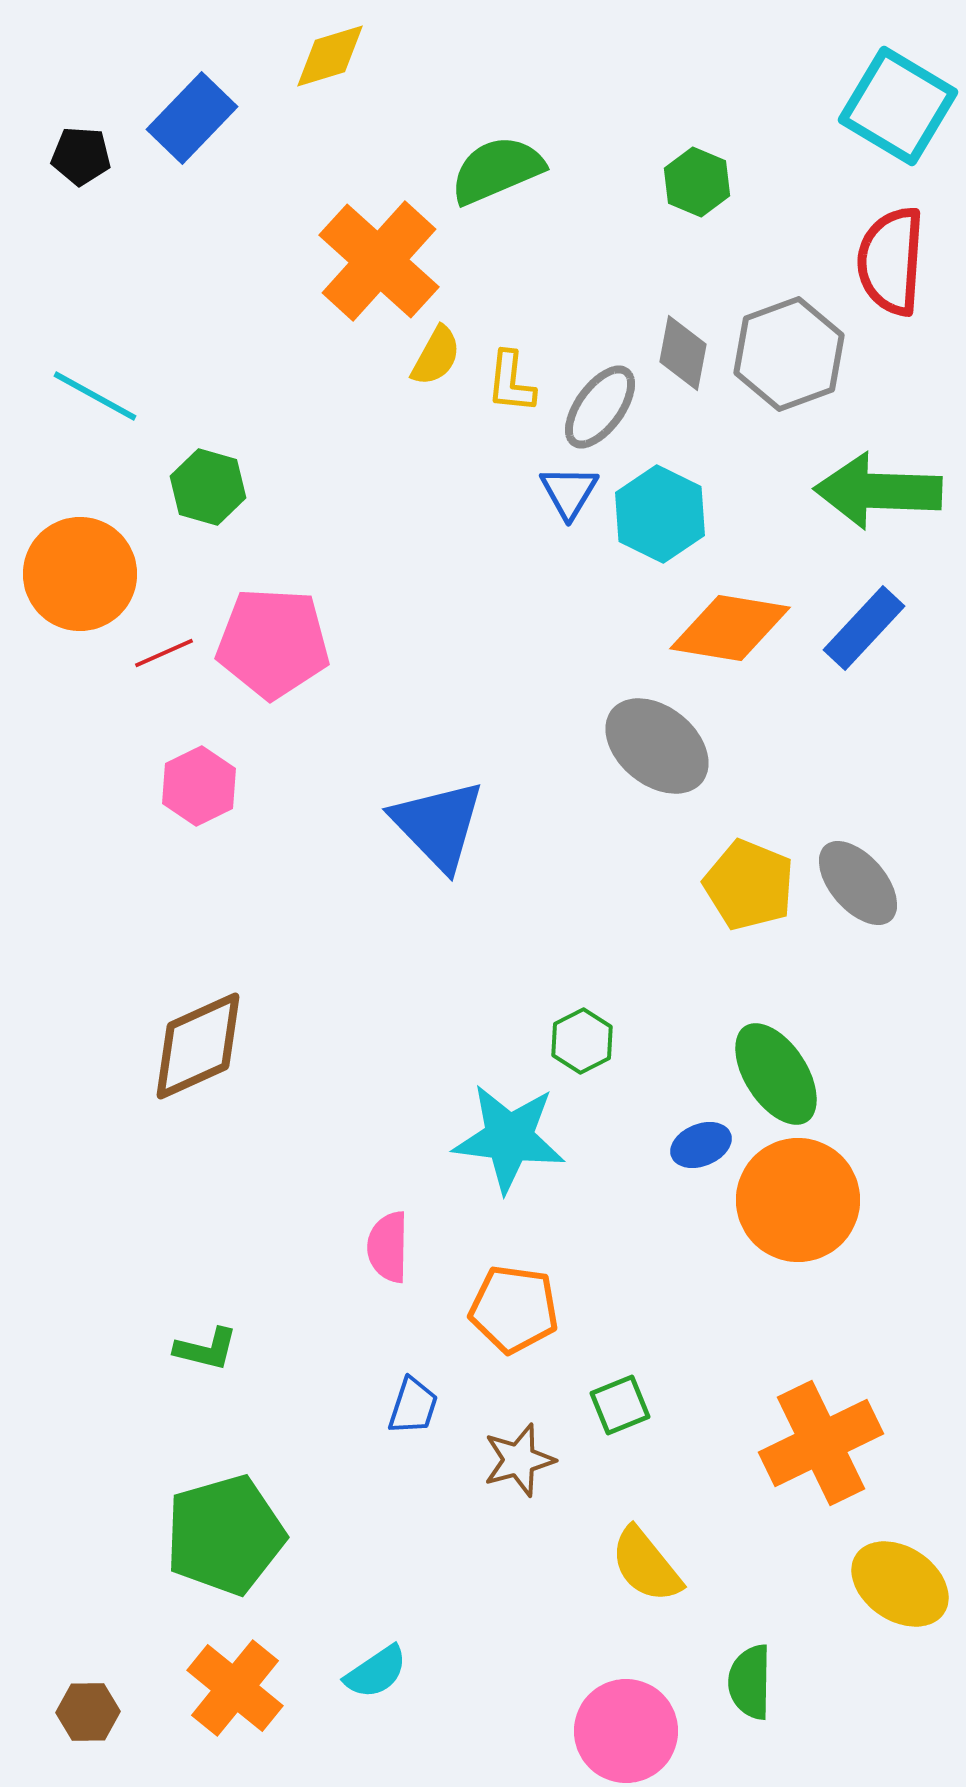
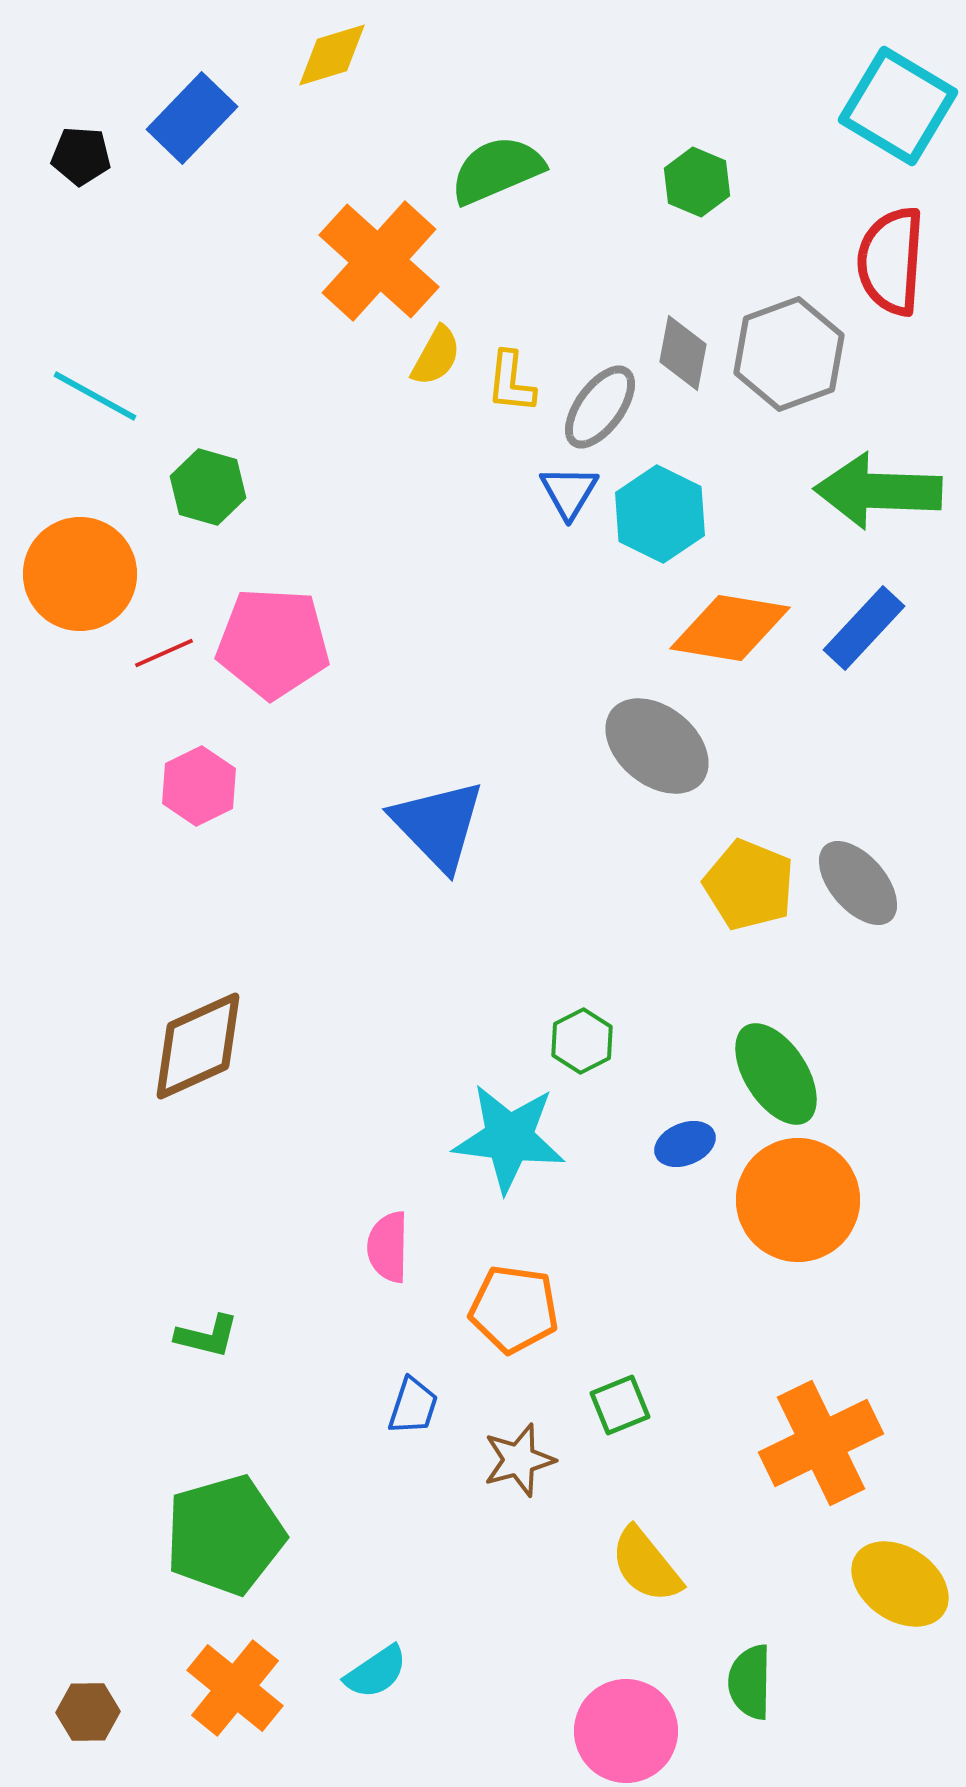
yellow diamond at (330, 56): moved 2 px right, 1 px up
blue ellipse at (701, 1145): moved 16 px left, 1 px up
green L-shape at (206, 1349): moved 1 px right, 13 px up
